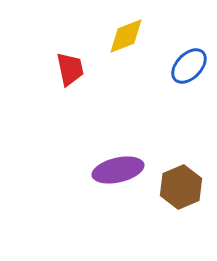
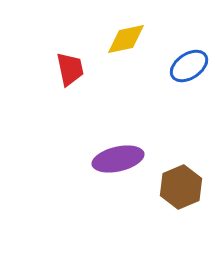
yellow diamond: moved 3 px down; rotated 9 degrees clockwise
blue ellipse: rotated 12 degrees clockwise
purple ellipse: moved 11 px up
